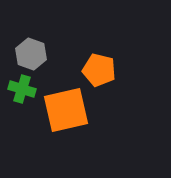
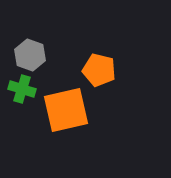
gray hexagon: moved 1 px left, 1 px down
